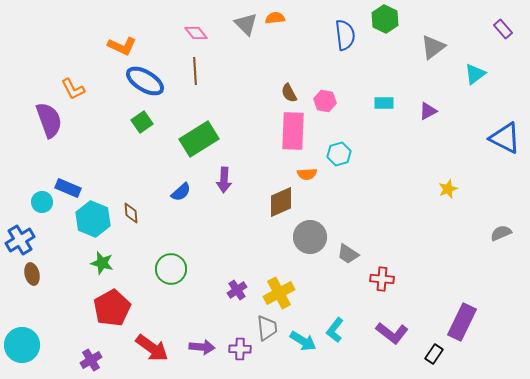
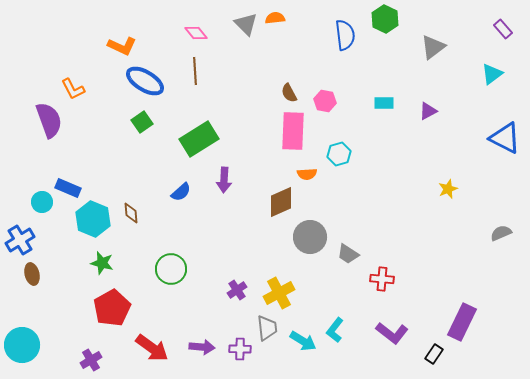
cyan triangle at (475, 74): moved 17 px right
